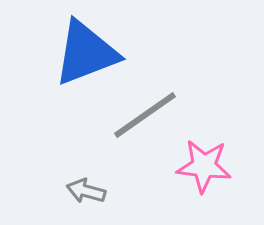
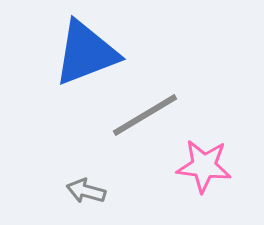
gray line: rotated 4 degrees clockwise
